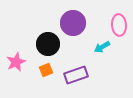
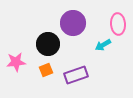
pink ellipse: moved 1 px left, 1 px up
cyan arrow: moved 1 px right, 2 px up
pink star: rotated 18 degrees clockwise
